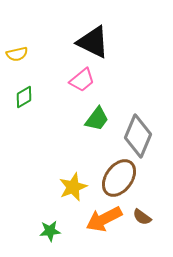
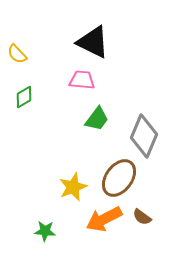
yellow semicircle: rotated 60 degrees clockwise
pink trapezoid: rotated 136 degrees counterclockwise
gray diamond: moved 6 px right
green star: moved 5 px left; rotated 10 degrees clockwise
